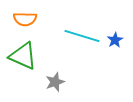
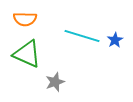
green triangle: moved 4 px right, 2 px up
